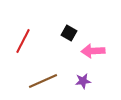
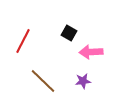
pink arrow: moved 2 px left, 1 px down
brown line: rotated 68 degrees clockwise
